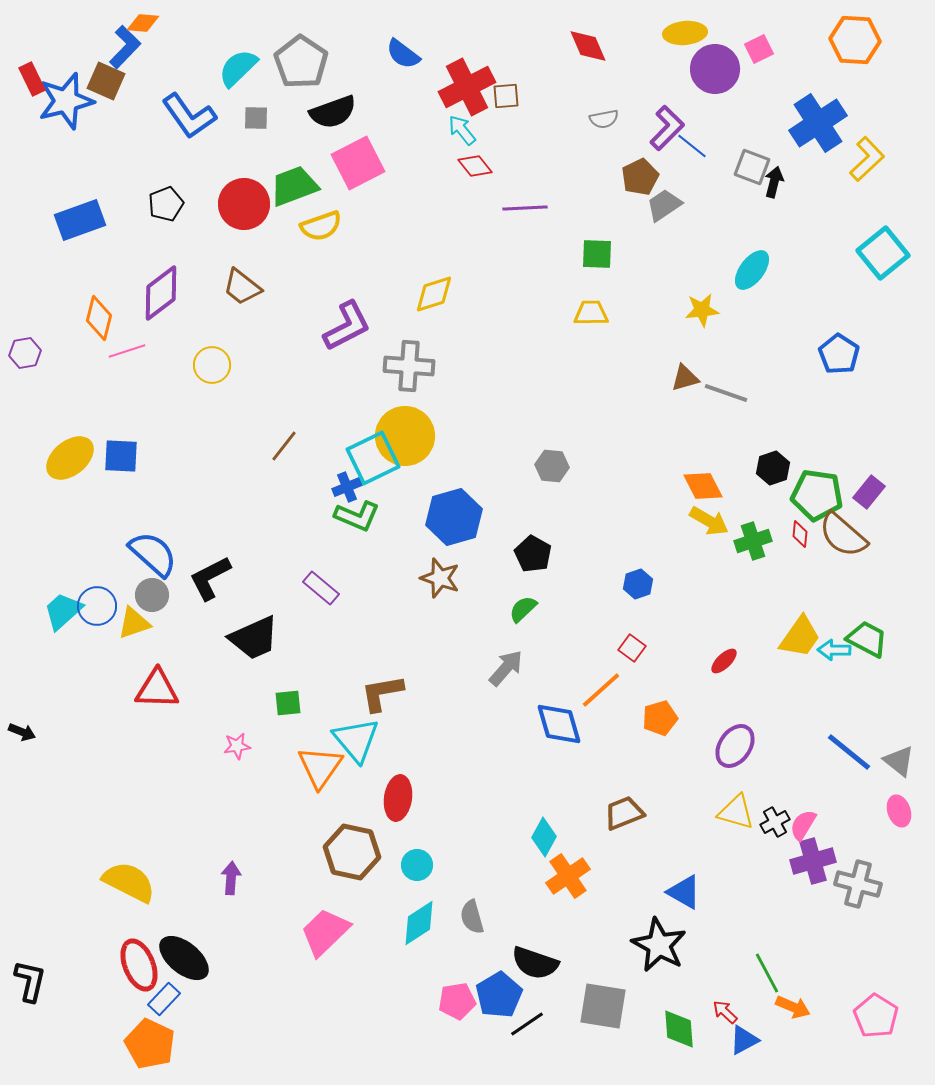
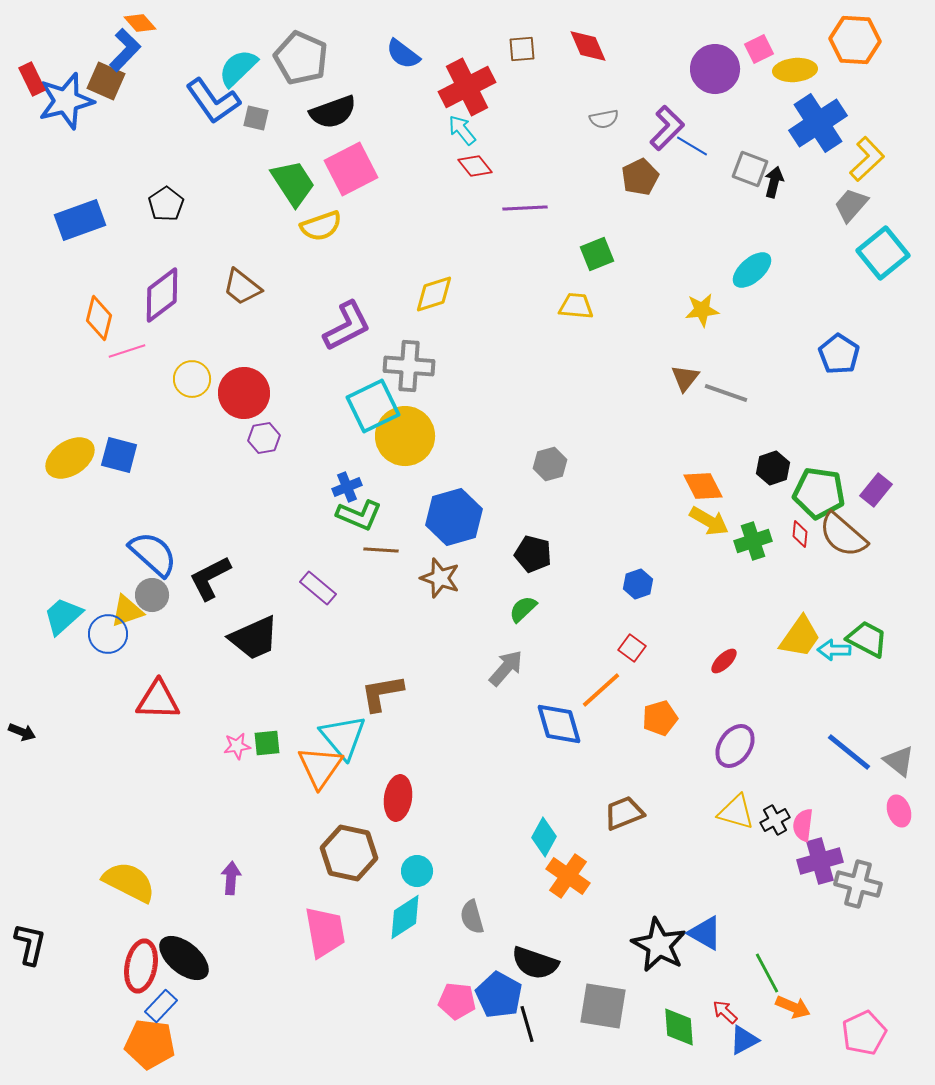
orange diamond at (143, 23): moved 3 px left; rotated 44 degrees clockwise
yellow ellipse at (685, 33): moved 110 px right, 37 px down
blue L-shape at (125, 47): moved 3 px down
gray pentagon at (301, 62): moved 4 px up; rotated 10 degrees counterclockwise
brown square at (506, 96): moved 16 px right, 47 px up
blue L-shape at (189, 116): moved 24 px right, 15 px up
gray square at (256, 118): rotated 12 degrees clockwise
blue line at (692, 146): rotated 8 degrees counterclockwise
pink square at (358, 163): moved 7 px left, 6 px down
gray square at (752, 167): moved 2 px left, 2 px down
green trapezoid at (294, 186): moved 1 px left, 3 px up; rotated 78 degrees clockwise
black pentagon at (166, 204): rotated 12 degrees counterclockwise
red circle at (244, 204): moved 189 px down
gray trapezoid at (664, 205): moved 187 px right; rotated 15 degrees counterclockwise
green square at (597, 254): rotated 24 degrees counterclockwise
cyan ellipse at (752, 270): rotated 12 degrees clockwise
purple diamond at (161, 293): moved 1 px right, 2 px down
yellow trapezoid at (591, 313): moved 15 px left, 7 px up; rotated 6 degrees clockwise
purple hexagon at (25, 353): moved 239 px right, 85 px down
yellow circle at (212, 365): moved 20 px left, 14 px down
brown triangle at (685, 378): rotated 36 degrees counterclockwise
brown line at (284, 446): moved 97 px right, 104 px down; rotated 56 degrees clockwise
blue square at (121, 456): moved 2 px left, 1 px up; rotated 12 degrees clockwise
yellow ellipse at (70, 458): rotated 6 degrees clockwise
cyan square at (373, 458): moved 52 px up
gray hexagon at (552, 466): moved 2 px left, 2 px up; rotated 20 degrees counterclockwise
purple rectangle at (869, 492): moved 7 px right, 2 px up
green pentagon at (817, 495): moved 2 px right, 2 px up
green L-shape at (357, 516): moved 2 px right, 1 px up
black pentagon at (533, 554): rotated 15 degrees counterclockwise
purple rectangle at (321, 588): moved 3 px left
blue circle at (97, 606): moved 11 px right, 28 px down
cyan trapezoid at (63, 611): moved 5 px down
yellow triangle at (134, 623): moved 7 px left, 12 px up
red triangle at (157, 689): moved 1 px right, 11 px down
green square at (288, 703): moved 21 px left, 40 px down
cyan triangle at (356, 740): moved 13 px left, 3 px up
black cross at (775, 822): moved 2 px up
pink semicircle at (803, 825): rotated 24 degrees counterclockwise
brown hexagon at (352, 852): moved 3 px left, 1 px down
purple cross at (813, 861): moved 7 px right
cyan circle at (417, 865): moved 6 px down
orange cross at (568, 876): rotated 21 degrees counterclockwise
blue triangle at (684, 892): moved 21 px right, 41 px down
cyan diamond at (419, 923): moved 14 px left, 6 px up
pink trapezoid at (325, 932): rotated 124 degrees clockwise
red ellipse at (139, 965): moved 2 px right, 1 px down; rotated 33 degrees clockwise
black L-shape at (30, 981): moved 37 px up
blue pentagon at (499, 995): rotated 12 degrees counterclockwise
blue rectangle at (164, 999): moved 3 px left, 7 px down
pink pentagon at (457, 1001): rotated 15 degrees clockwise
pink pentagon at (876, 1016): moved 12 px left, 17 px down; rotated 15 degrees clockwise
black line at (527, 1024): rotated 72 degrees counterclockwise
green diamond at (679, 1029): moved 2 px up
orange pentagon at (150, 1044): rotated 18 degrees counterclockwise
